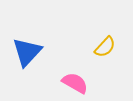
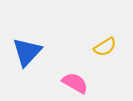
yellow semicircle: rotated 15 degrees clockwise
